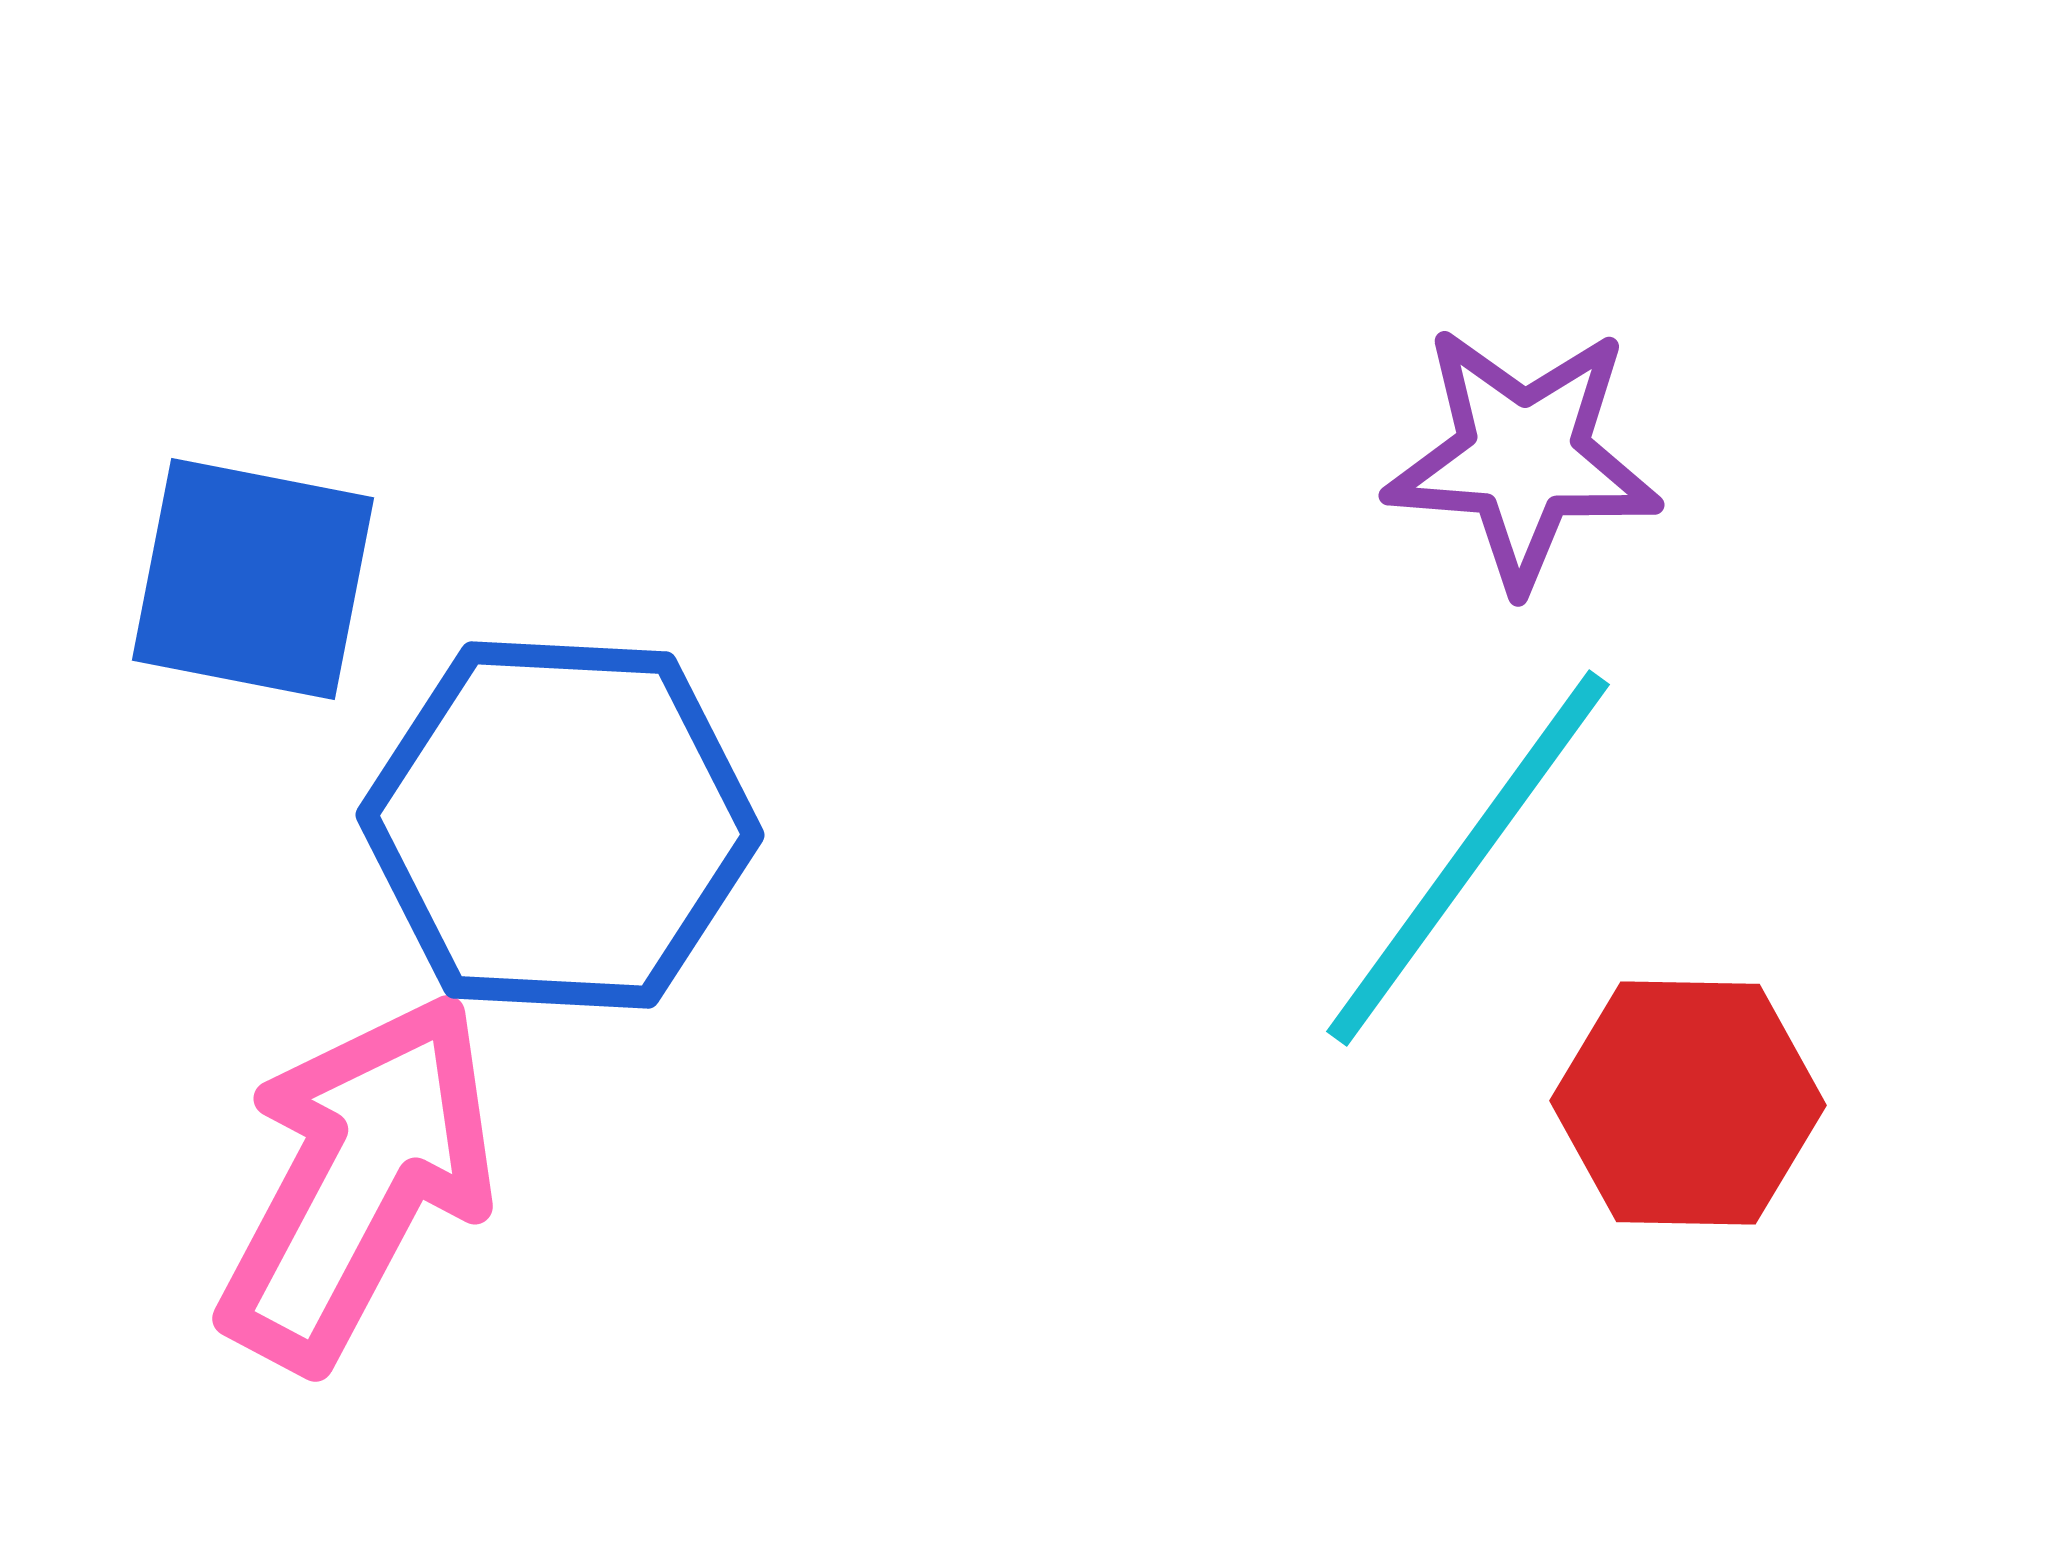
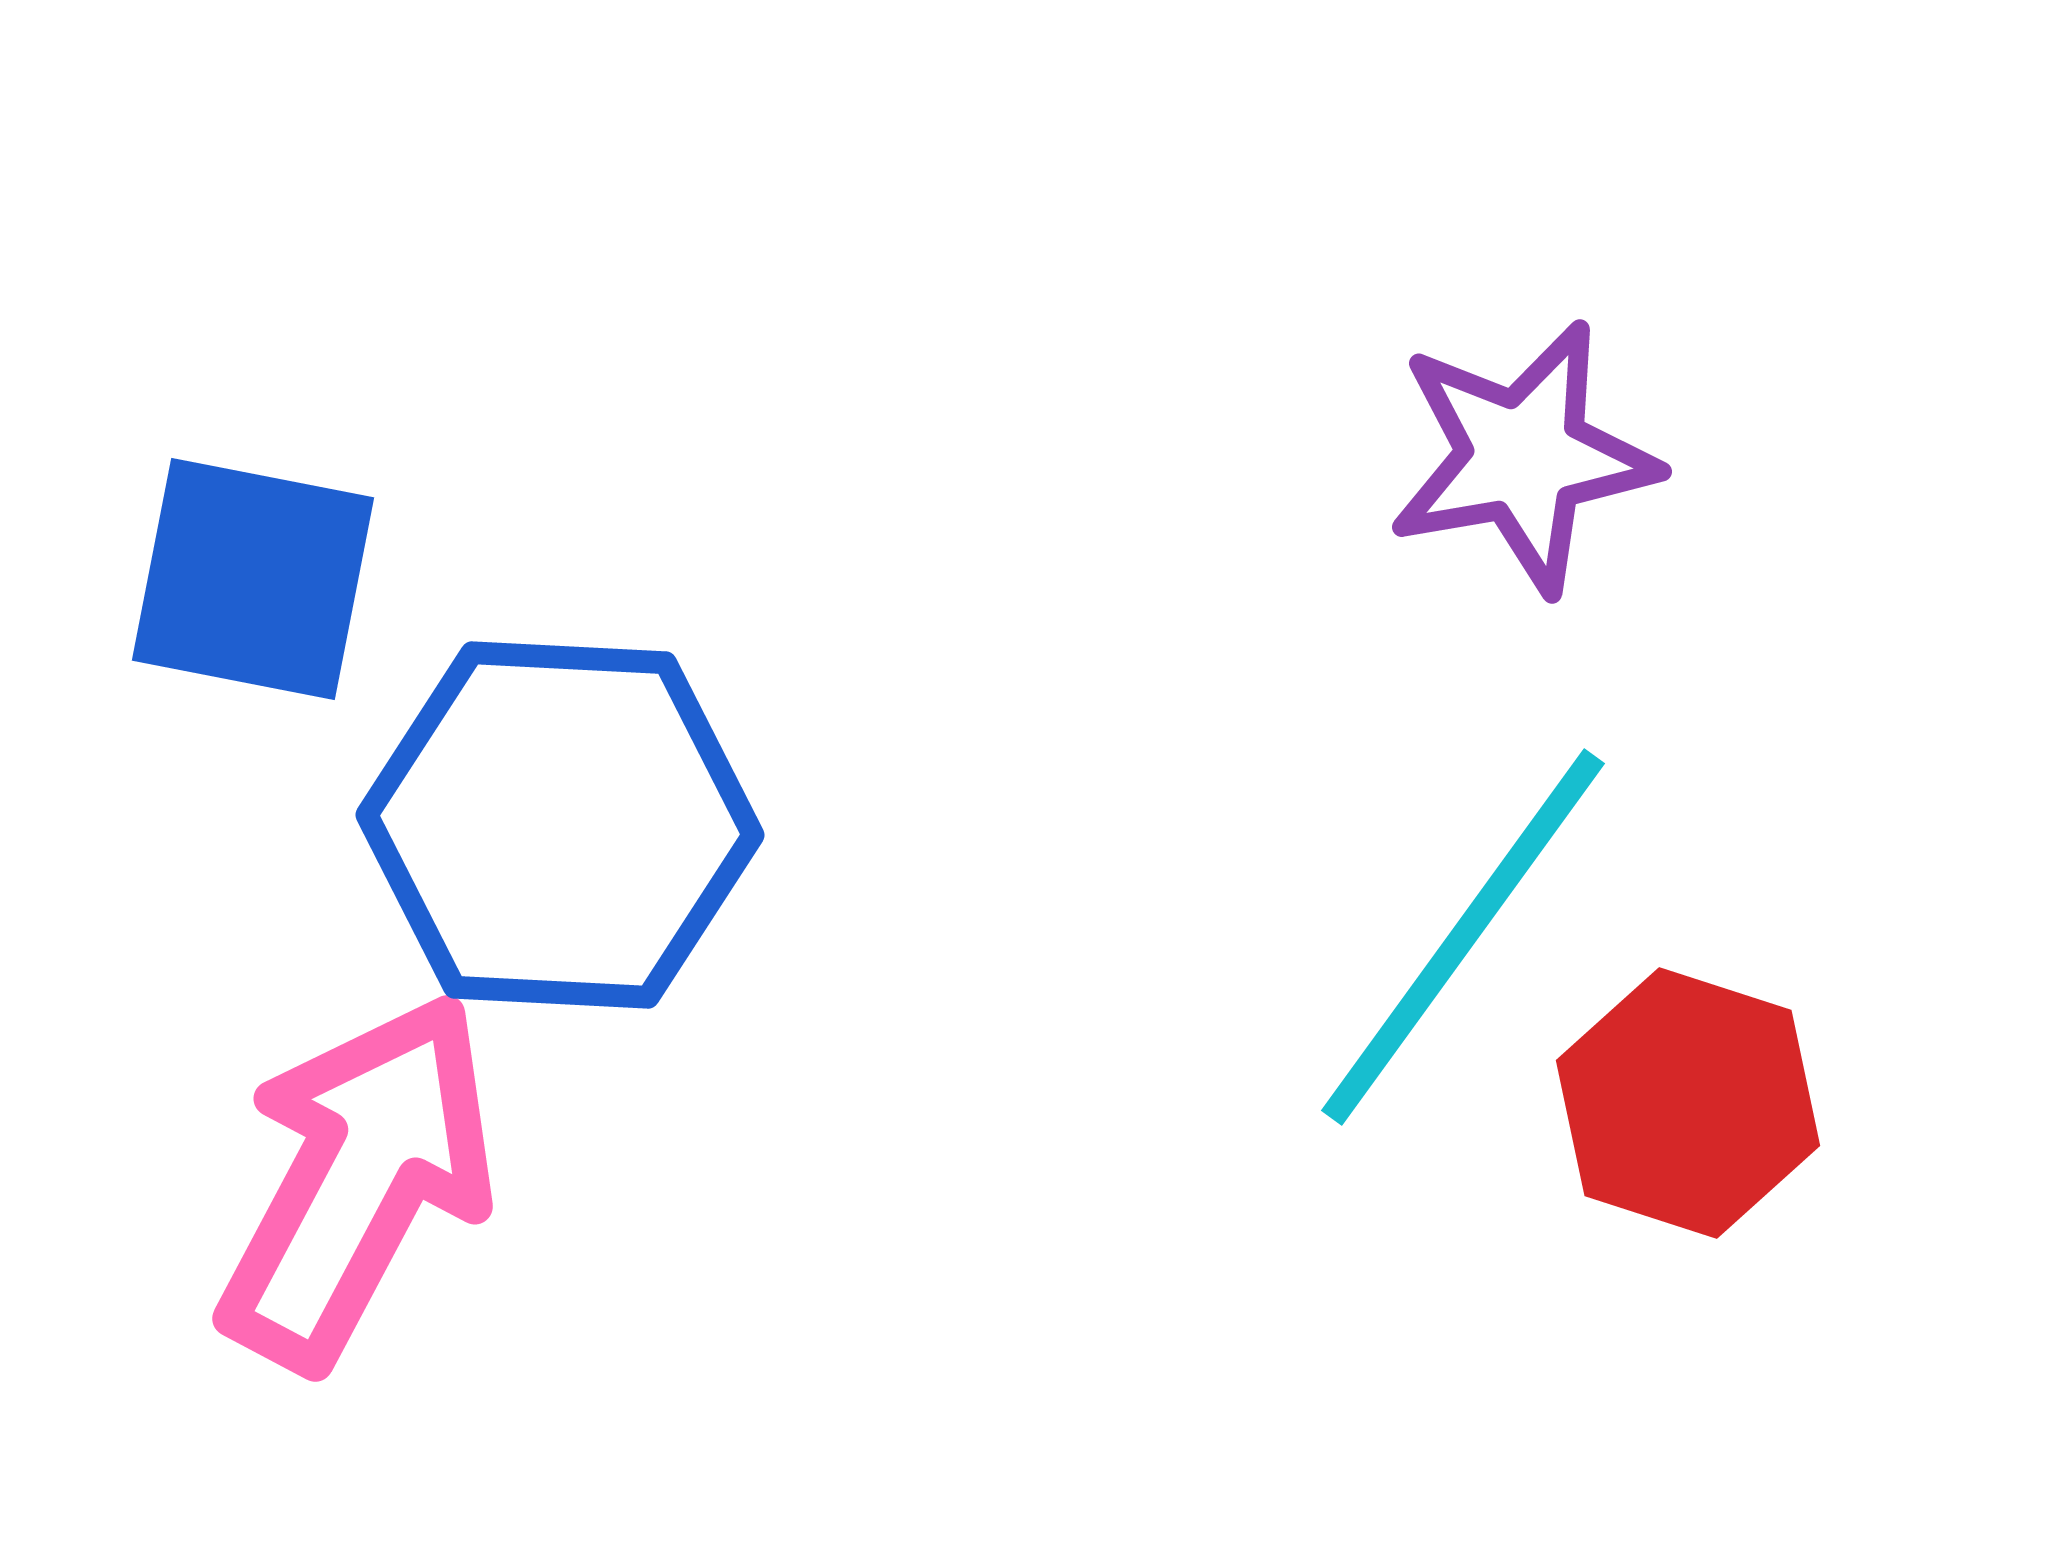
purple star: rotated 14 degrees counterclockwise
cyan line: moved 5 px left, 79 px down
red hexagon: rotated 17 degrees clockwise
